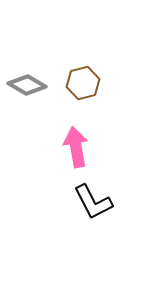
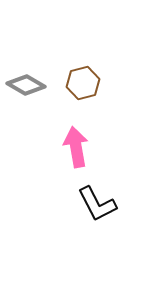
gray diamond: moved 1 px left
black L-shape: moved 4 px right, 2 px down
